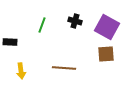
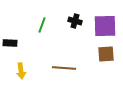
purple square: moved 2 px left, 1 px up; rotated 30 degrees counterclockwise
black rectangle: moved 1 px down
